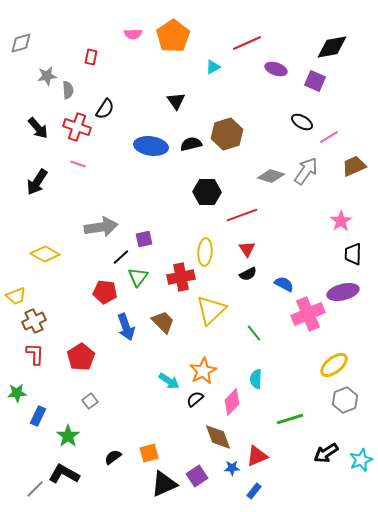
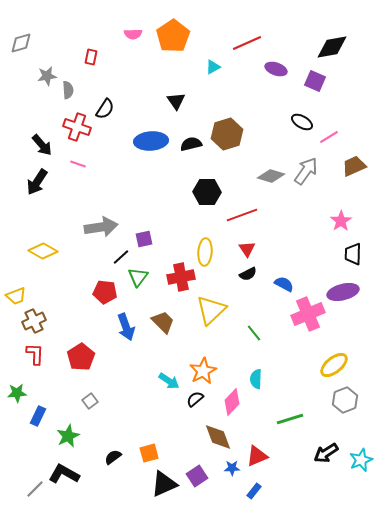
black arrow at (38, 128): moved 4 px right, 17 px down
blue ellipse at (151, 146): moved 5 px up; rotated 12 degrees counterclockwise
yellow diamond at (45, 254): moved 2 px left, 3 px up
green star at (68, 436): rotated 10 degrees clockwise
